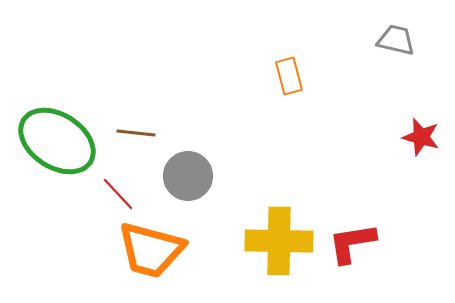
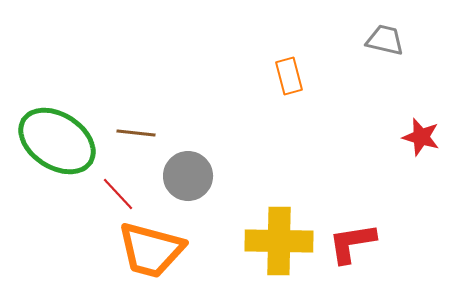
gray trapezoid: moved 11 px left
